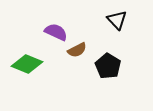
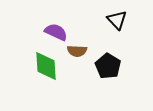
brown semicircle: moved 1 px down; rotated 30 degrees clockwise
green diamond: moved 19 px right, 2 px down; rotated 64 degrees clockwise
